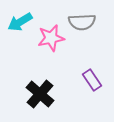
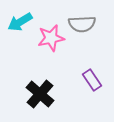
gray semicircle: moved 2 px down
